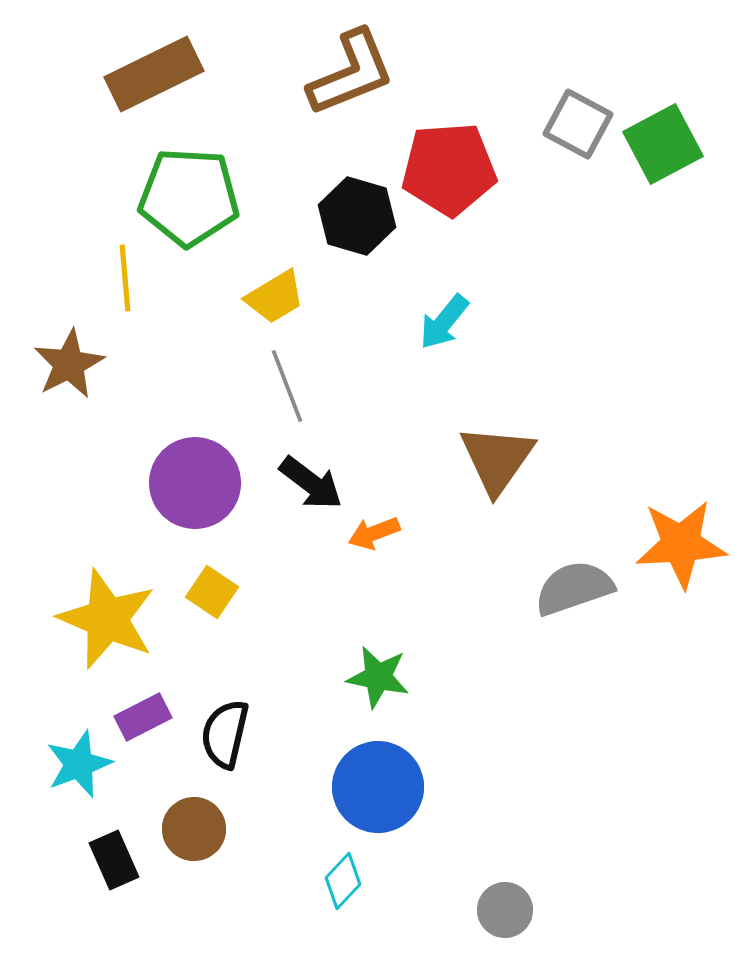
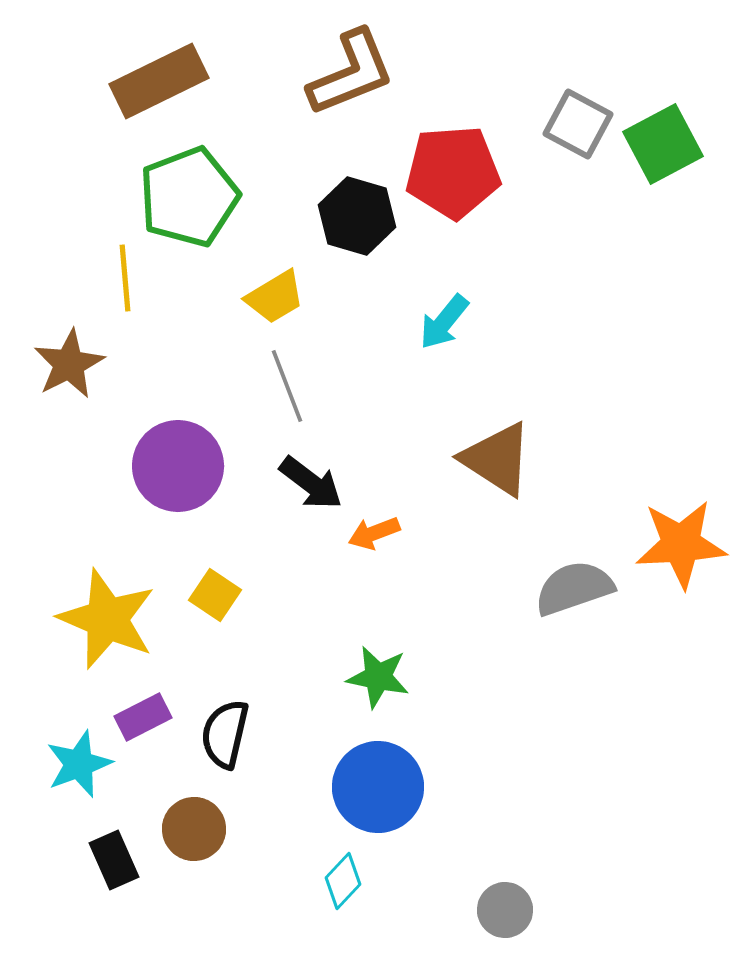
brown rectangle: moved 5 px right, 7 px down
red pentagon: moved 4 px right, 3 px down
green pentagon: rotated 24 degrees counterclockwise
brown triangle: rotated 32 degrees counterclockwise
purple circle: moved 17 px left, 17 px up
yellow square: moved 3 px right, 3 px down
